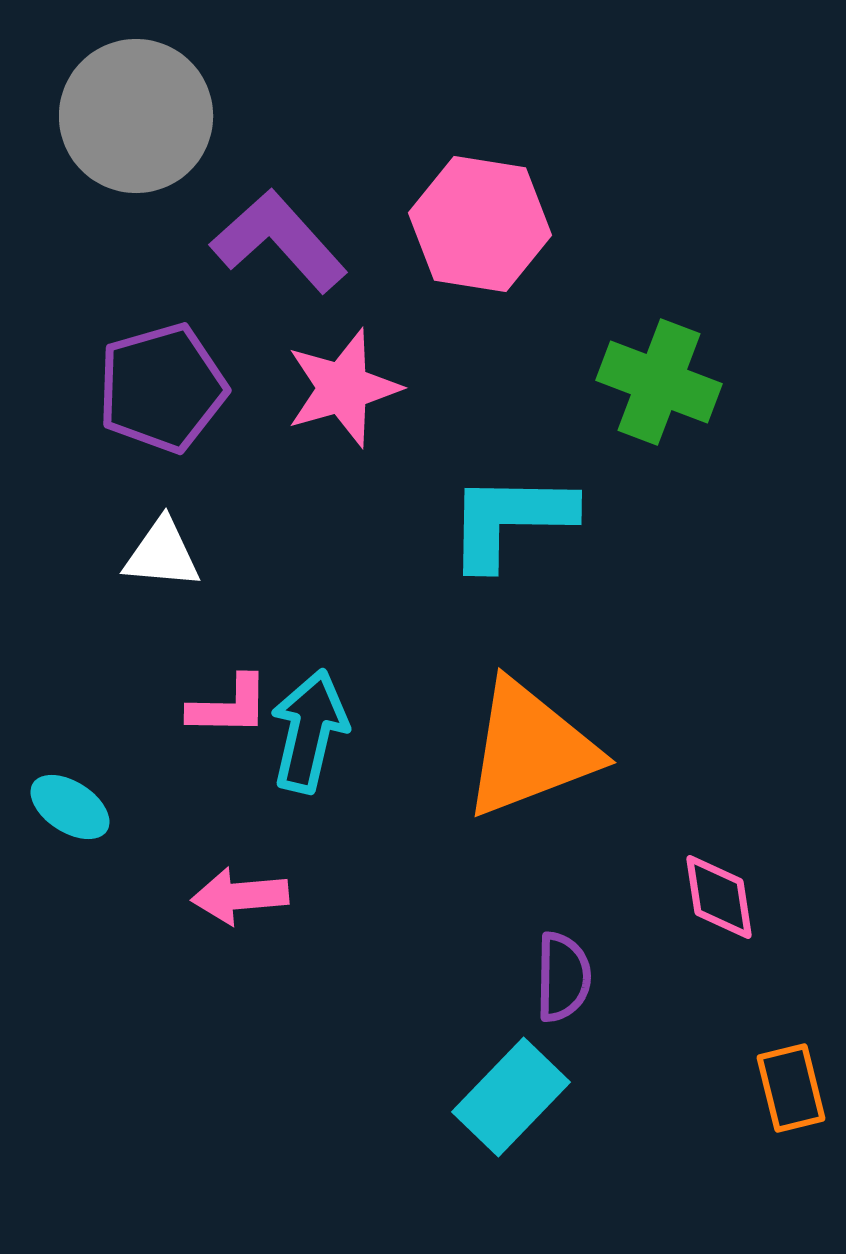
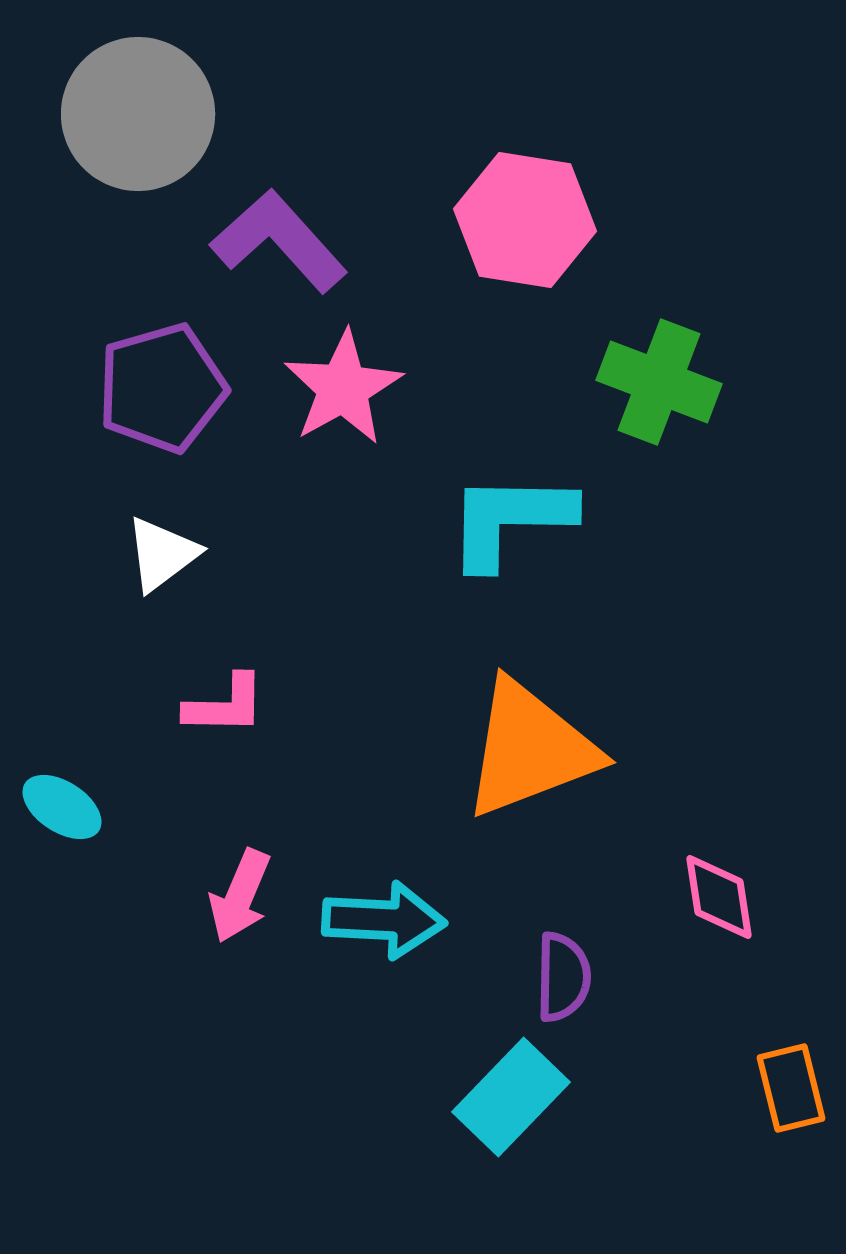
gray circle: moved 2 px right, 2 px up
pink hexagon: moved 45 px right, 4 px up
pink star: rotated 13 degrees counterclockwise
white triangle: rotated 42 degrees counterclockwise
pink L-shape: moved 4 px left, 1 px up
cyan arrow: moved 75 px right, 189 px down; rotated 80 degrees clockwise
cyan ellipse: moved 8 px left
pink arrow: rotated 62 degrees counterclockwise
